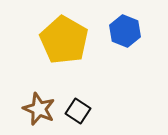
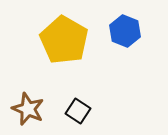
brown star: moved 11 px left
